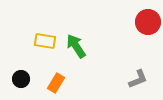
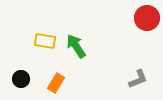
red circle: moved 1 px left, 4 px up
